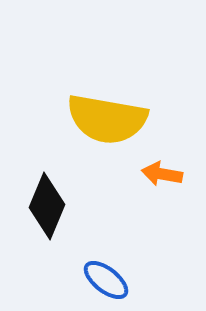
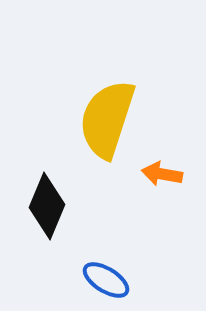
yellow semicircle: rotated 98 degrees clockwise
blue ellipse: rotated 6 degrees counterclockwise
